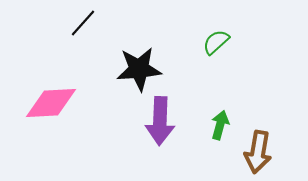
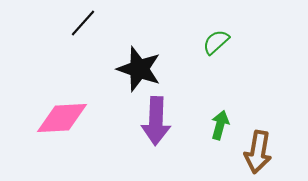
black star: rotated 24 degrees clockwise
pink diamond: moved 11 px right, 15 px down
purple arrow: moved 4 px left
